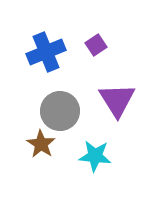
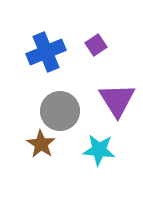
cyan star: moved 4 px right, 6 px up
